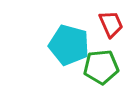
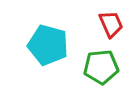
cyan pentagon: moved 21 px left
